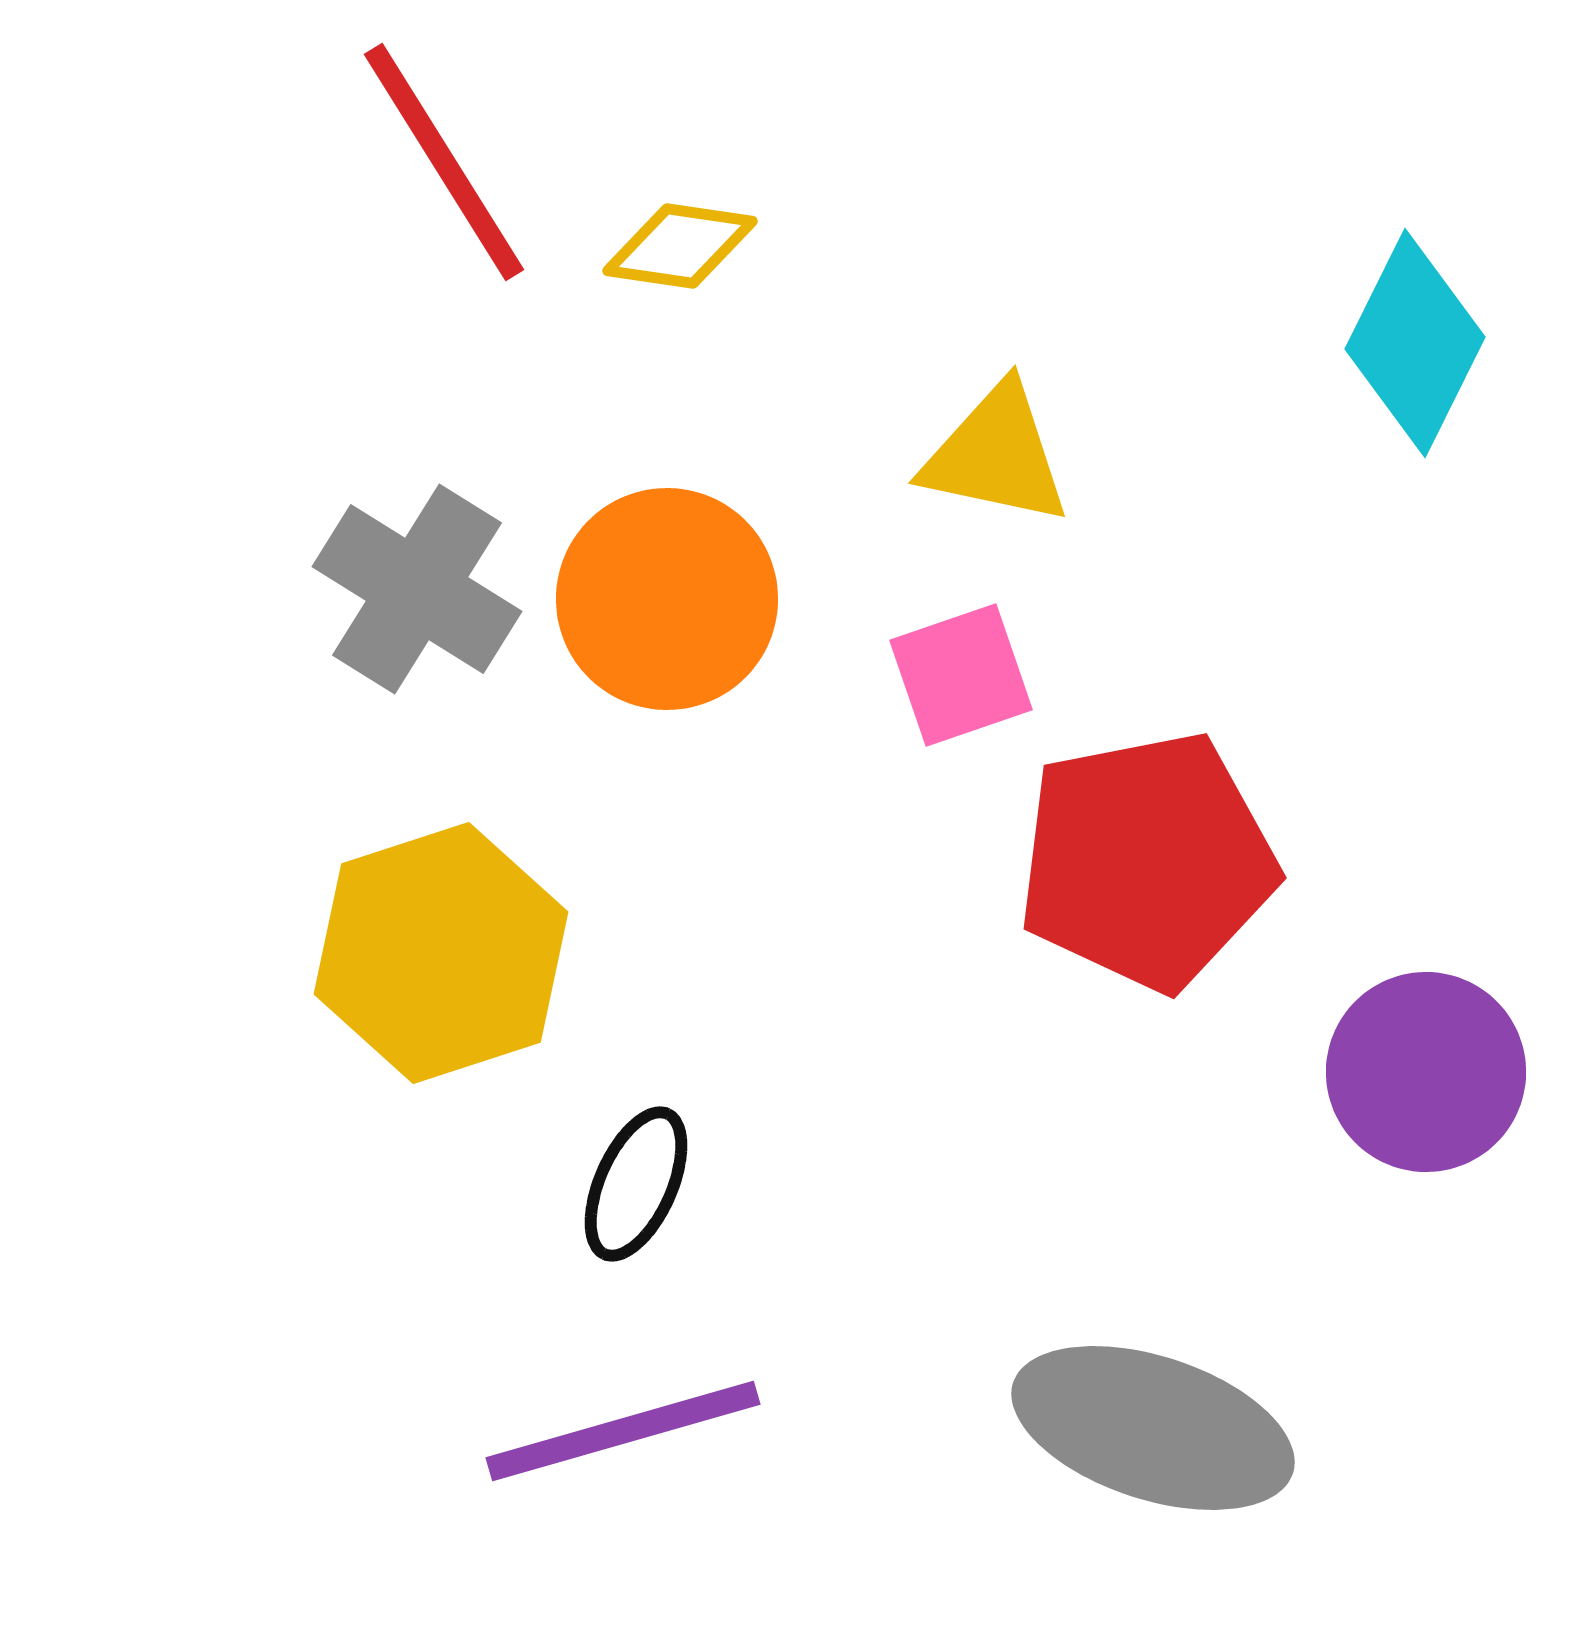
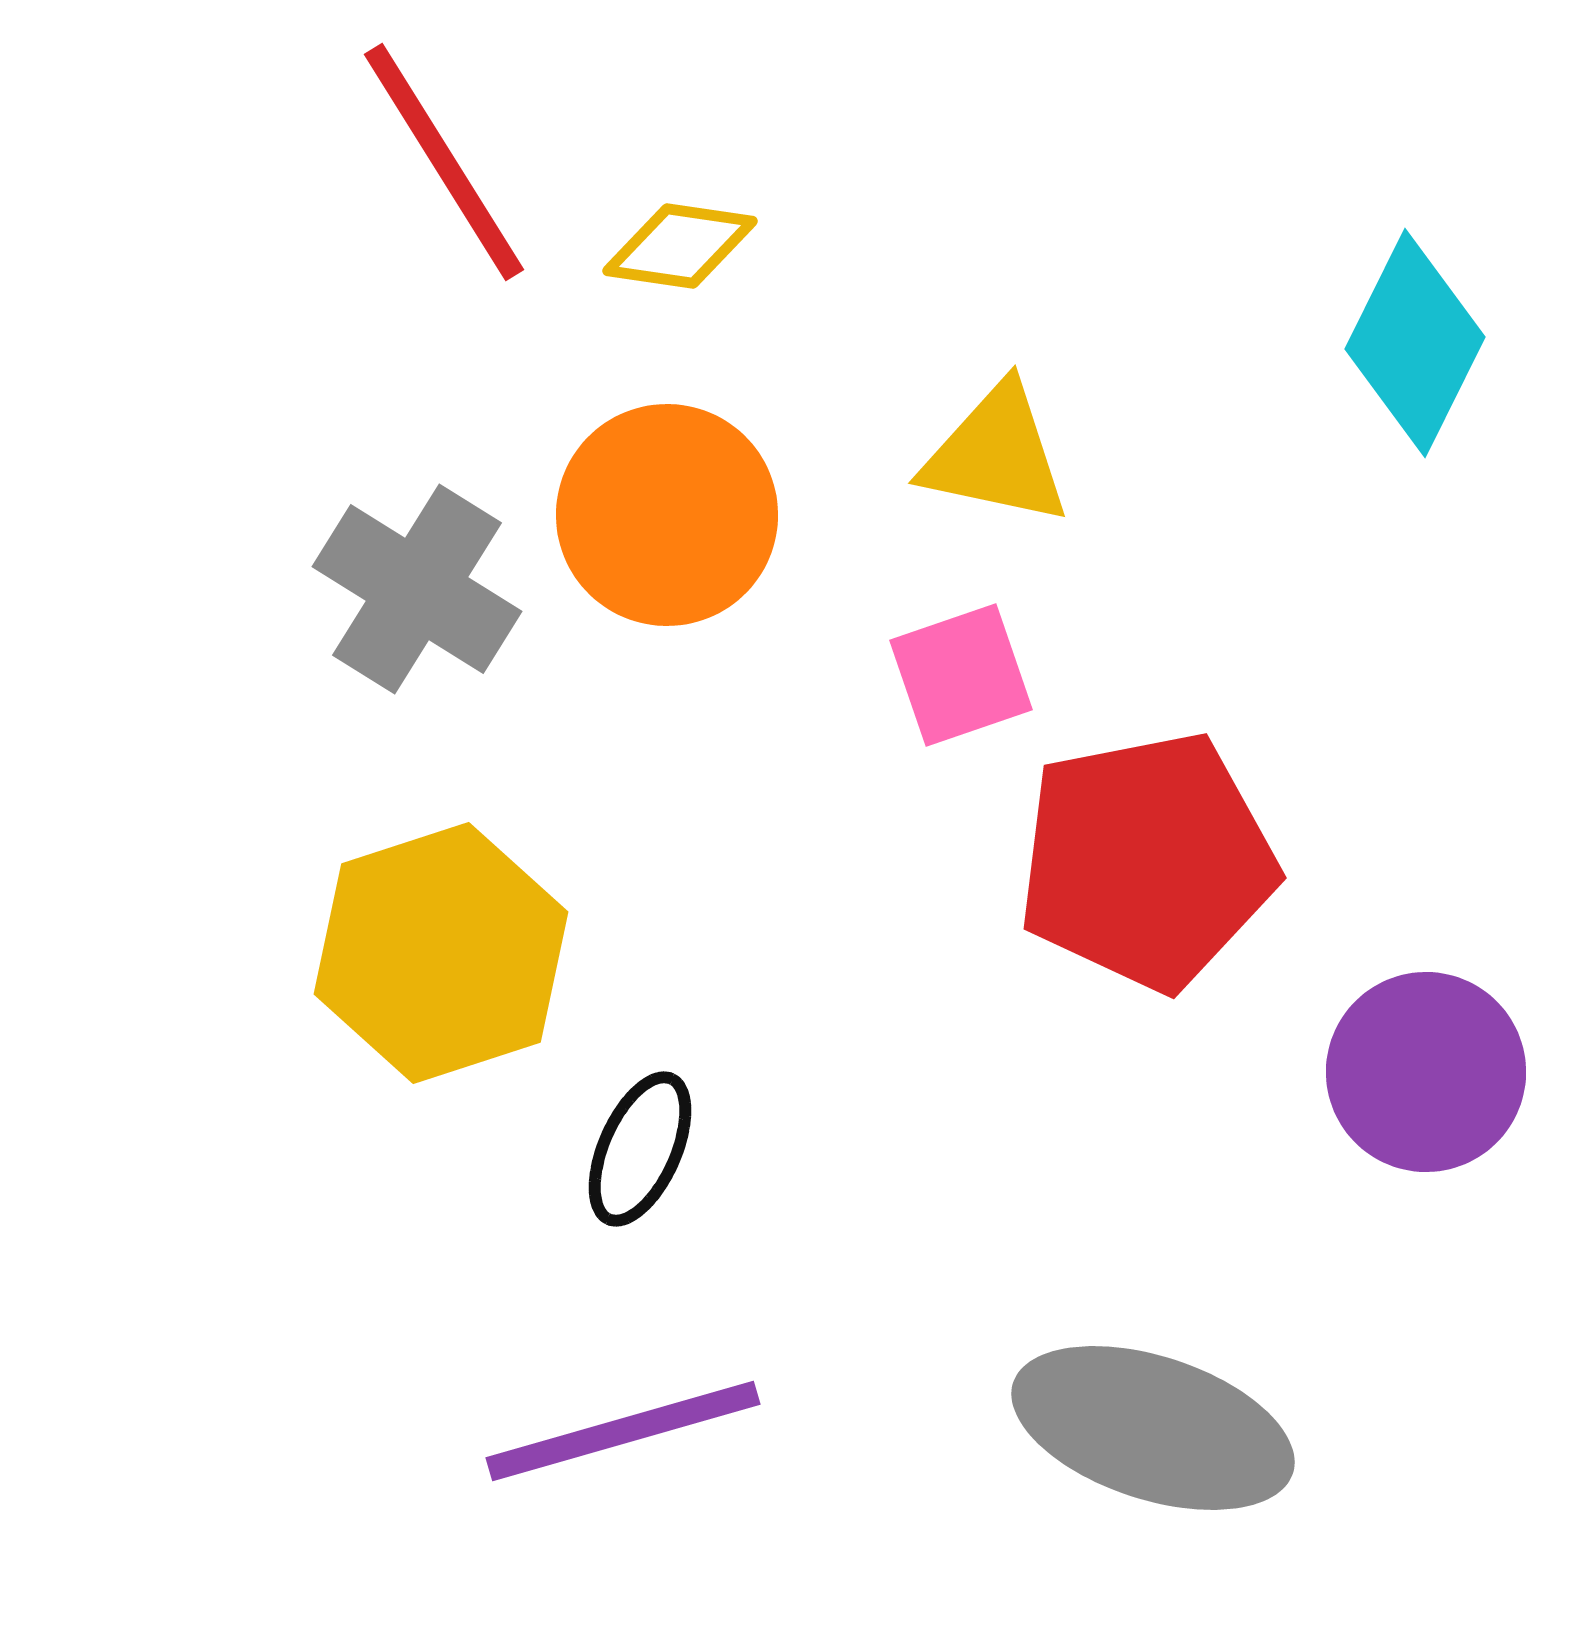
orange circle: moved 84 px up
black ellipse: moved 4 px right, 35 px up
